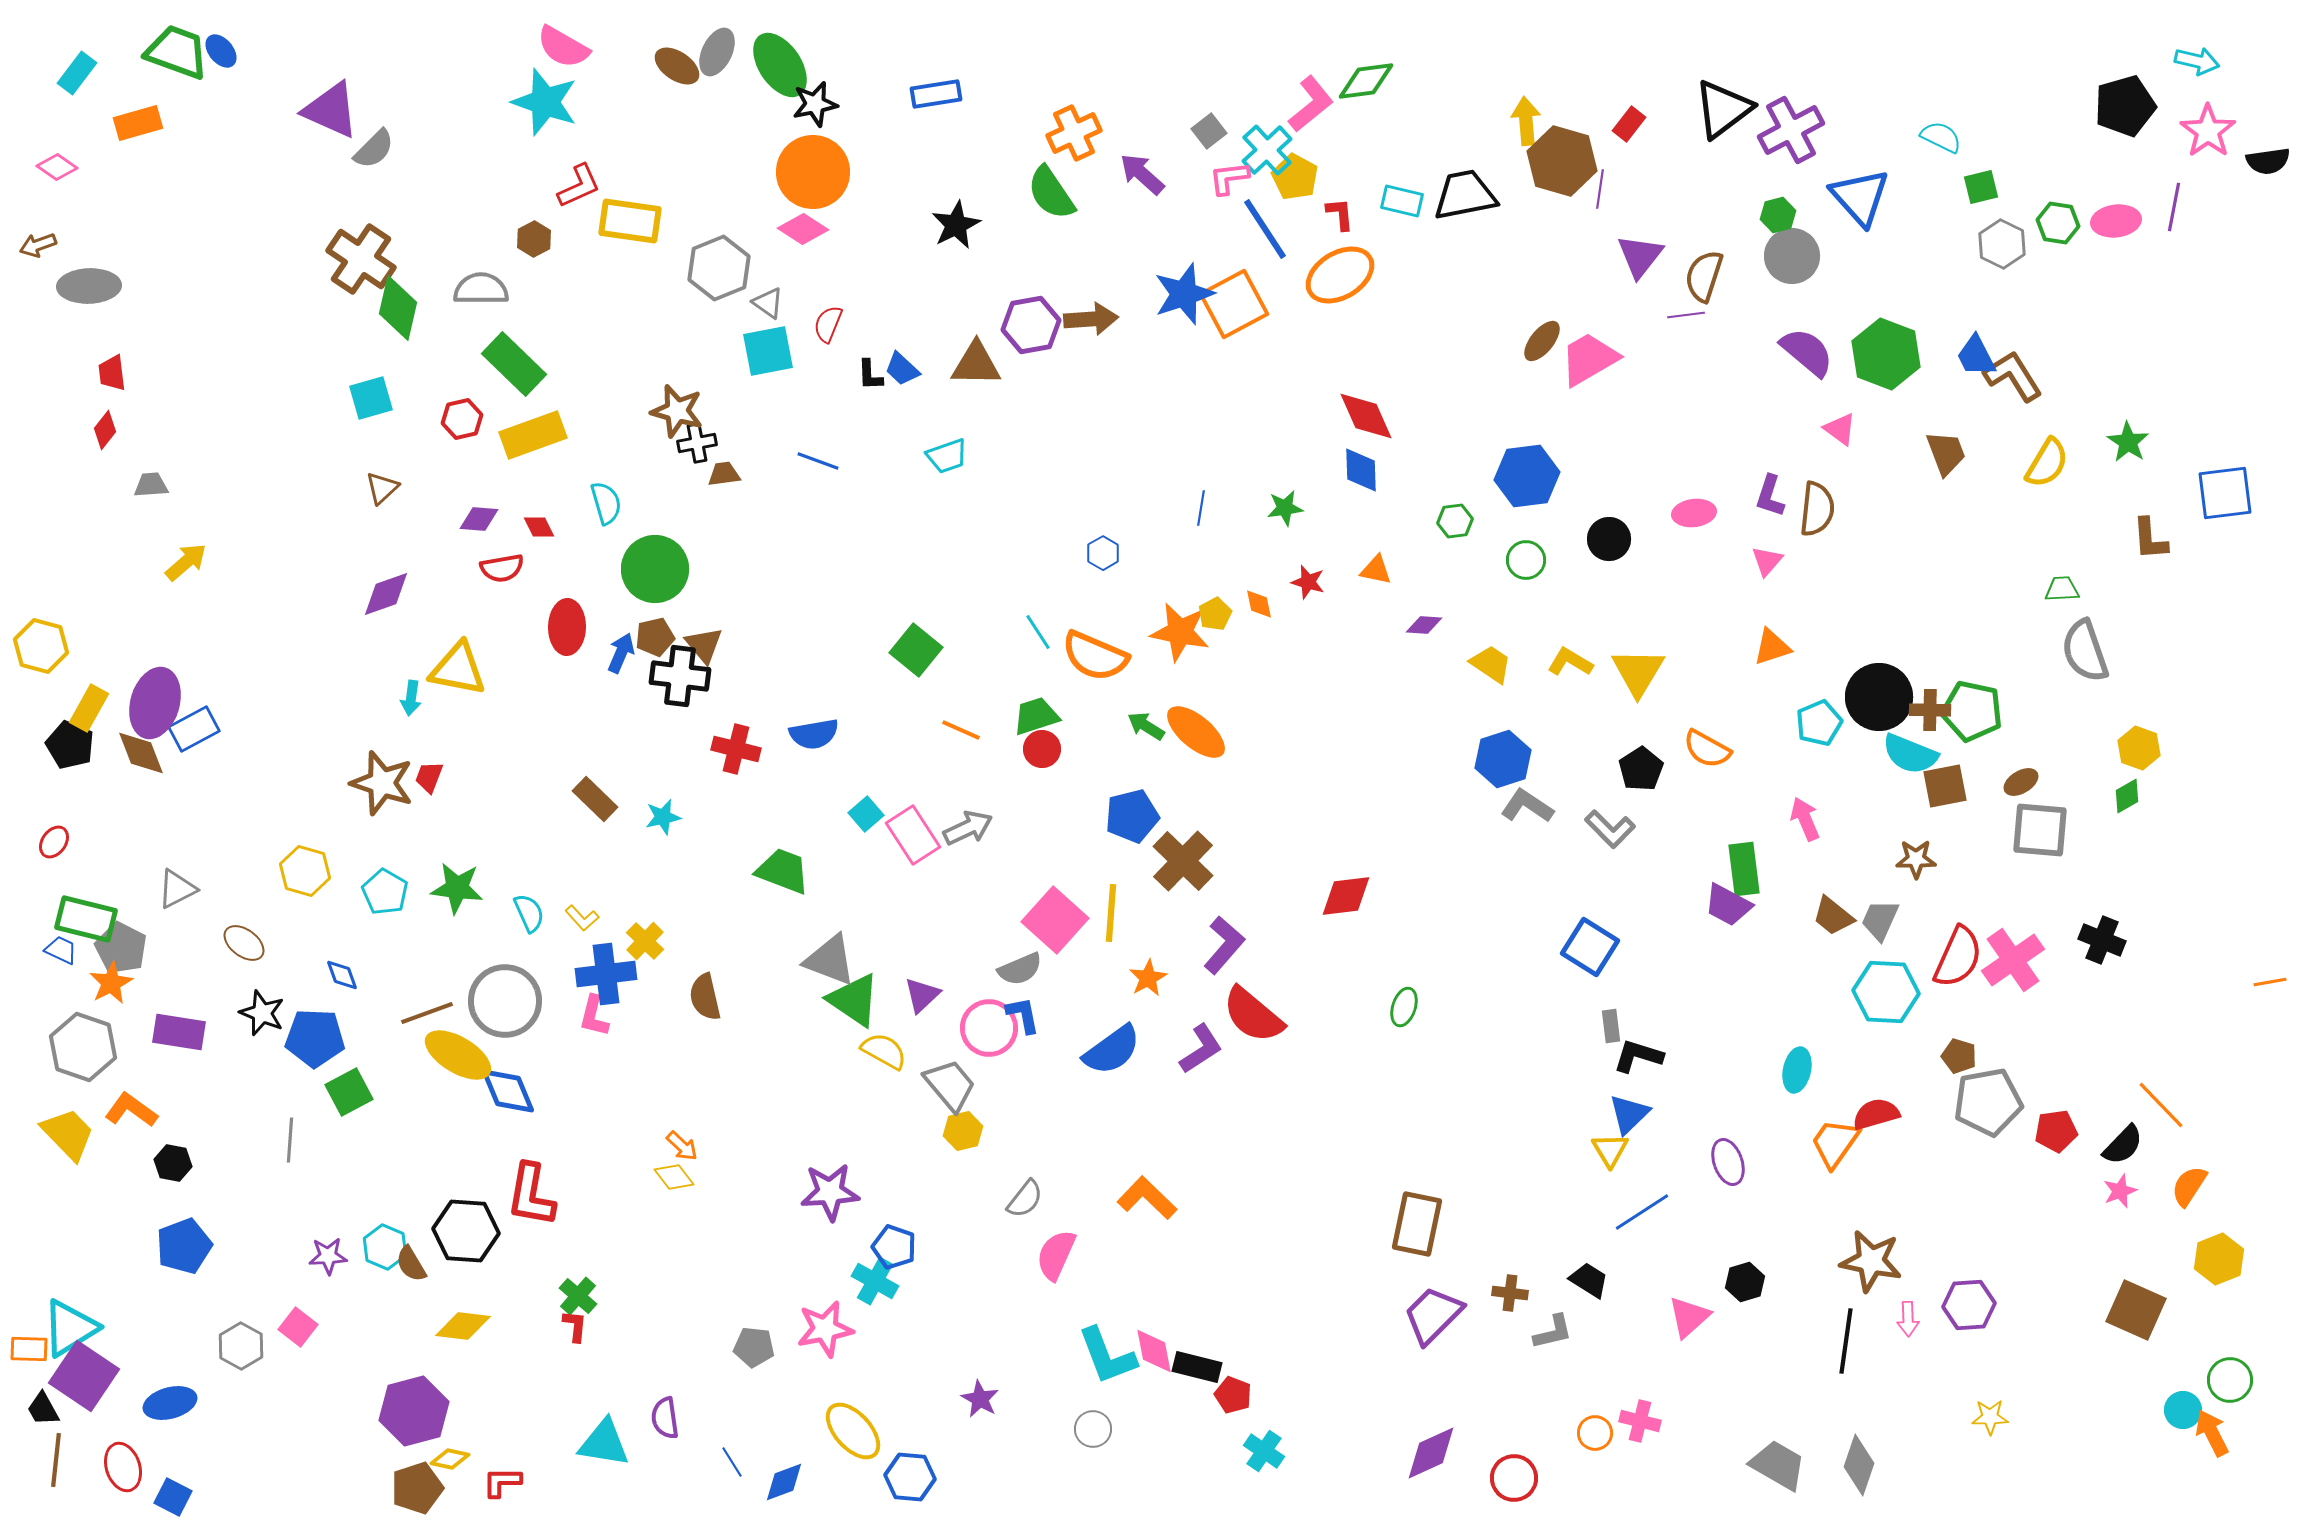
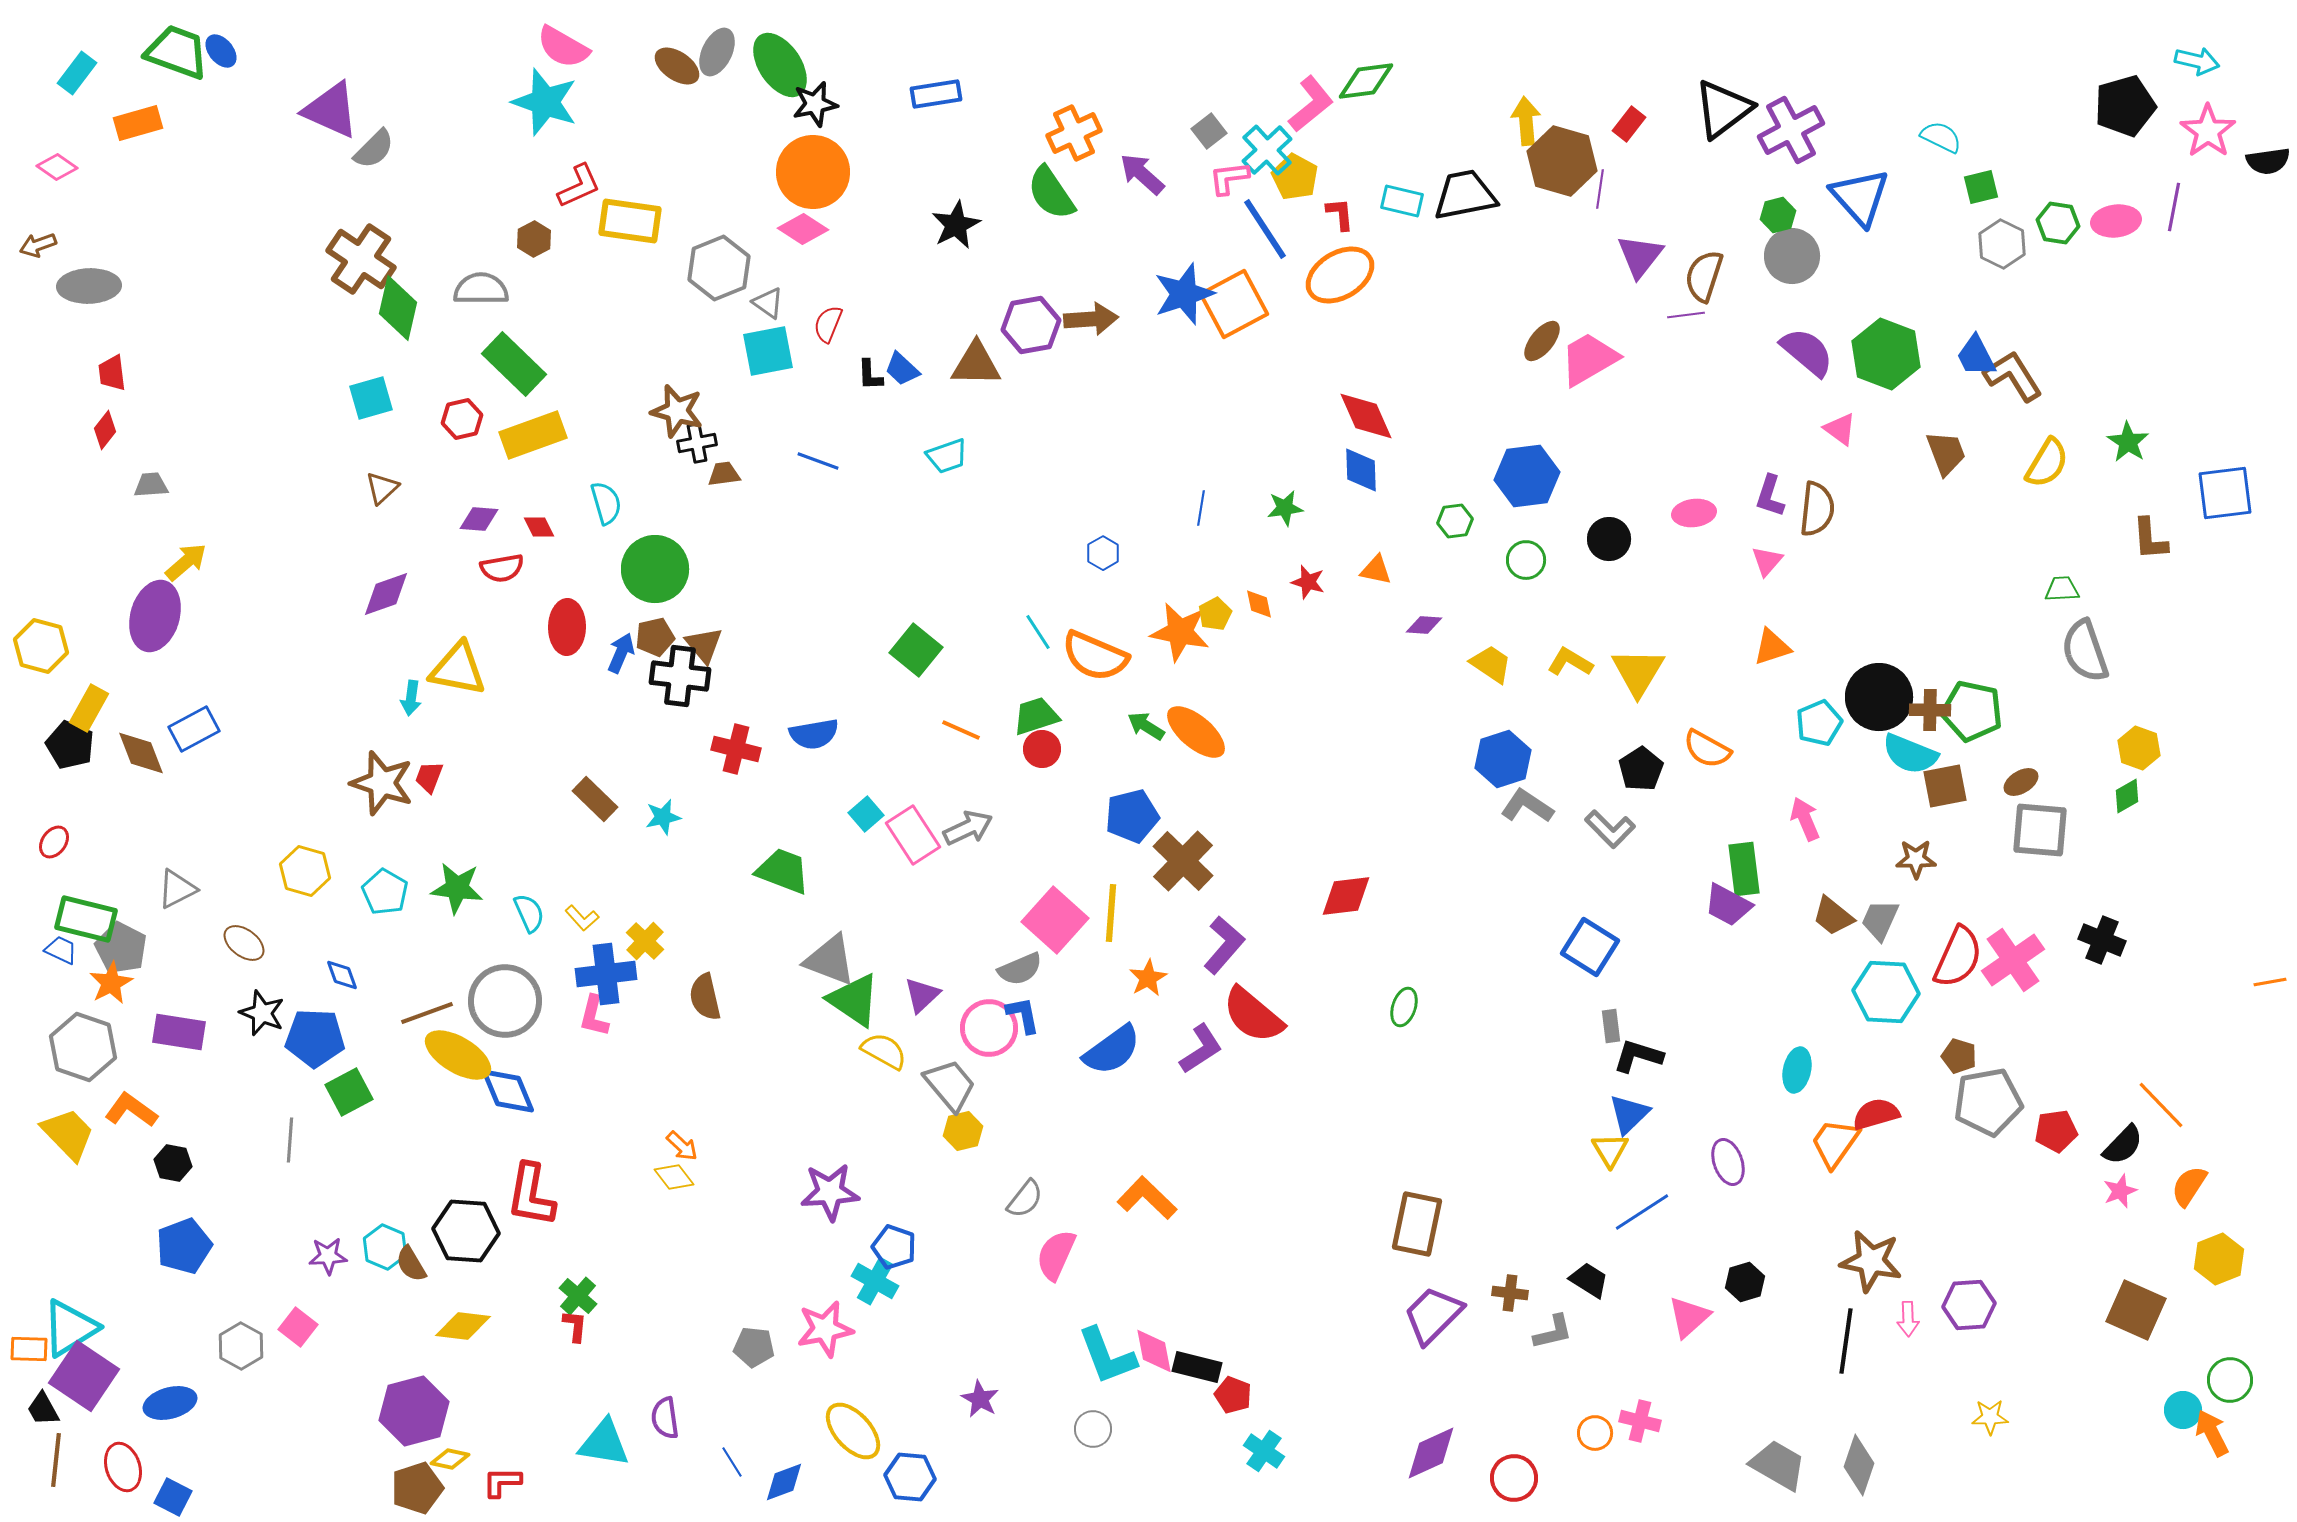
purple ellipse at (155, 703): moved 87 px up
